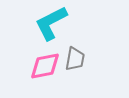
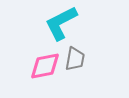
cyan L-shape: moved 10 px right
